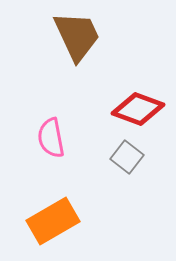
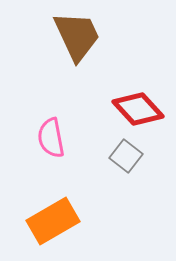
red diamond: rotated 27 degrees clockwise
gray square: moved 1 px left, 1 px up
